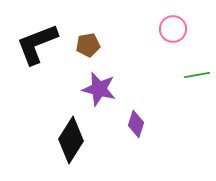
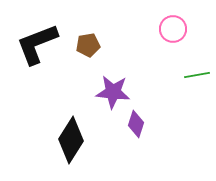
purple star: moved 14 px right, 3 px down; rotated 8 degrees counterclockwise
